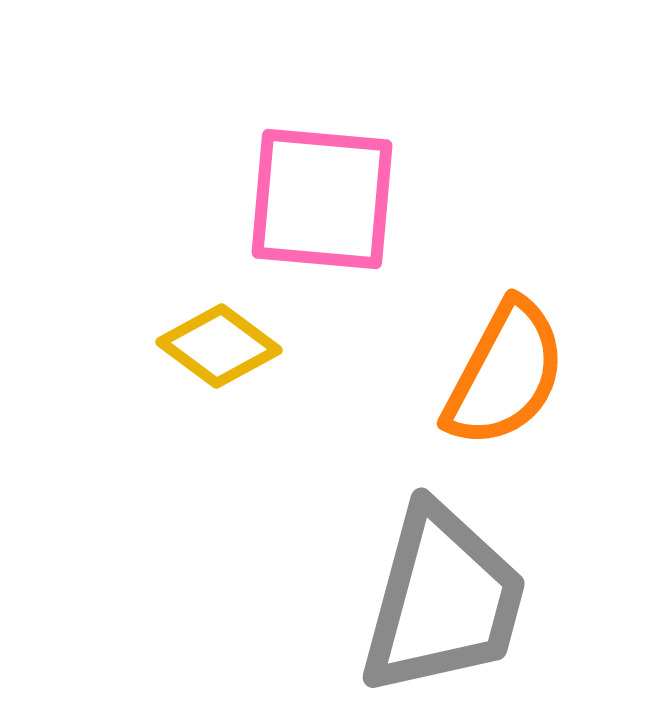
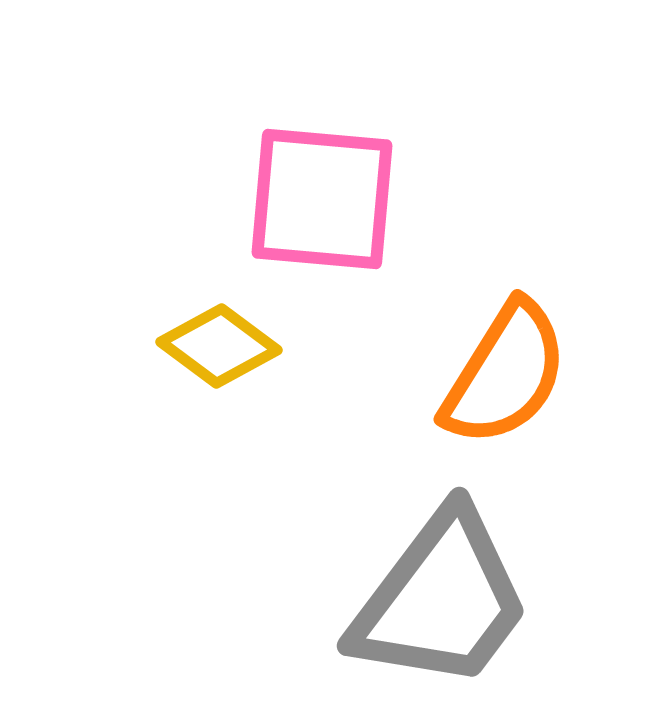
orange semicircle: rotated 4 degrees clockwise
gray trapezoid: moved 2 px left; rotated 22 degrees clockwise
